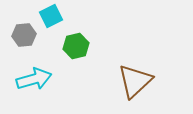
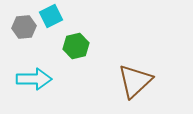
gray hexagon: moved 8 px up
cyan arrow: rotated 16 degrees clockwise
